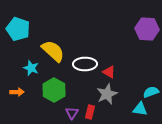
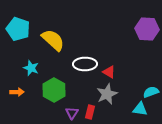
yellow semicircle: moved 11 px up
